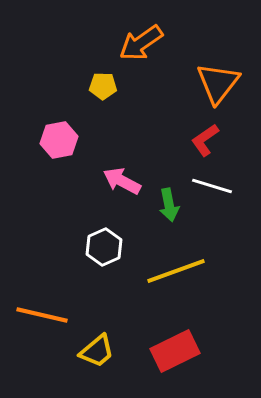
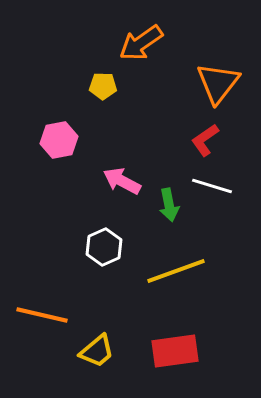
red rectangle: rotated 18 degrees clockwise
